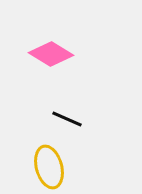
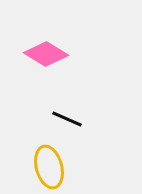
pink diamond: moved 5 px left
